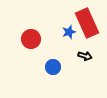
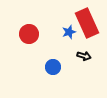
red circle: moved 2 px left, 5 px up
black arrow: moved 1 px left
